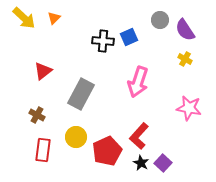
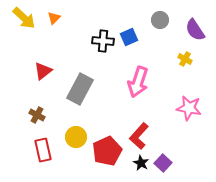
purple semicircle: moved 10 px right
gray rectangle: moved 1 px left, 5 px up
red rectangle: rotated 20 degrees counterclockwise
